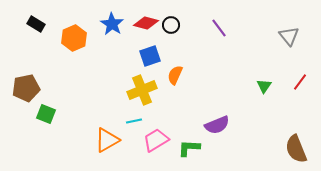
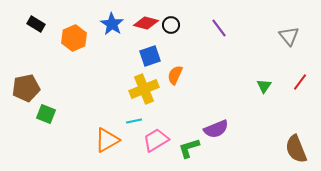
yellow cross: moved 2 px right, 1 px up
purple semicircle: moved 1 px left, 4 px down
green L-shape: rotated 20 degrees counterclockwise
